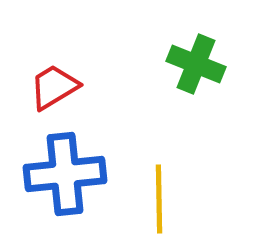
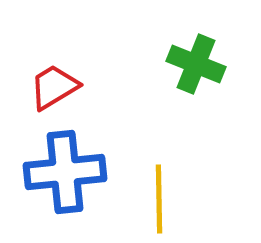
blue cross: moved 2 px up
